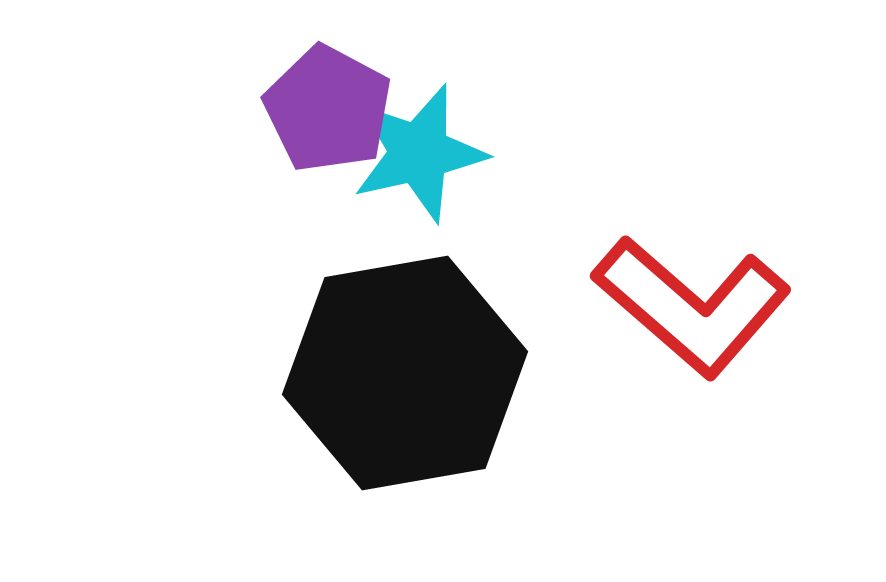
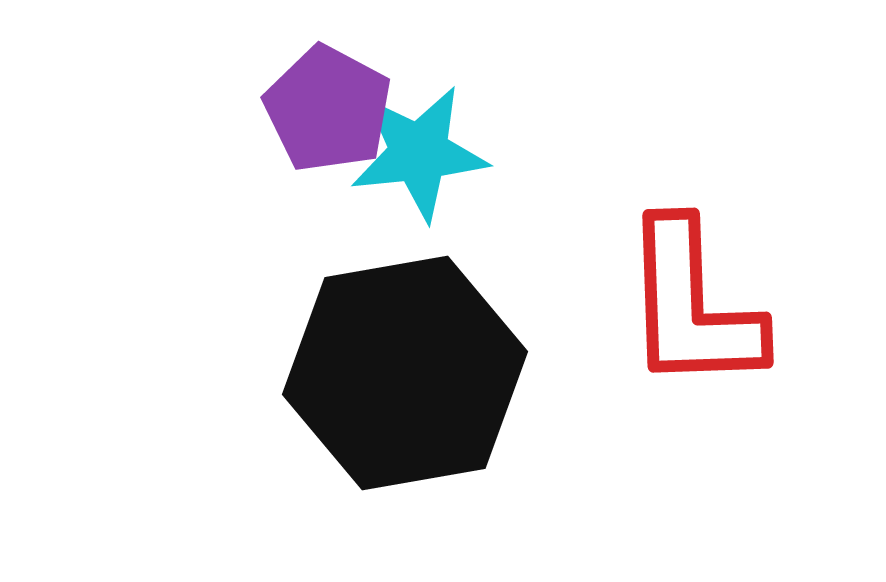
cyan star: rotated 7 degrees clockwise
red L-shape: rotated 47 degrees clockwise
